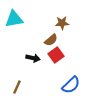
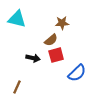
cyan triangle: moved 3 px right; rotated 24 degrees clockwise
red square: rotated 21 degrees clockwise
blue semicircle: moved 6 px right, 12 px up
